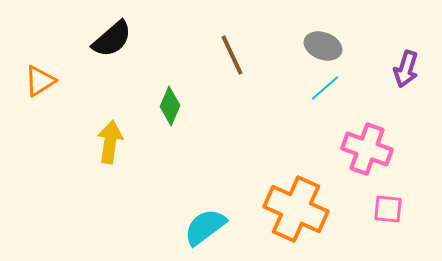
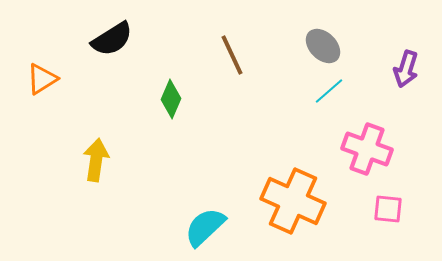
black semicircle: rotated 9 degrees clockwise
gray ellipse: rotated 24 degrees clockwise
orange triangle: moved 2 px right, 2 px up
cyan line: moved 4 px right, 3 px down
green diamond: moved 1 px right, 7 px up
yellow arrow: moved 14 px left, 18 px down
orange cross: moved 3 px left, 8 px up
cyan semicircle: rotated 6 degrees counterclockwise
